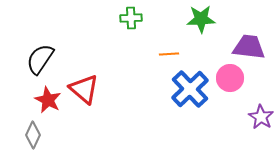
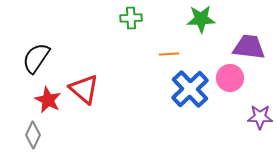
black semicircle: moved 4 px left, 1 px up
purple star: moved 1 px left; rotated 30 degrees counterclockwise
